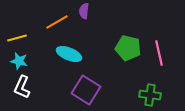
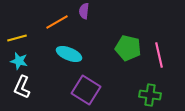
pink line: moved 2 px down
